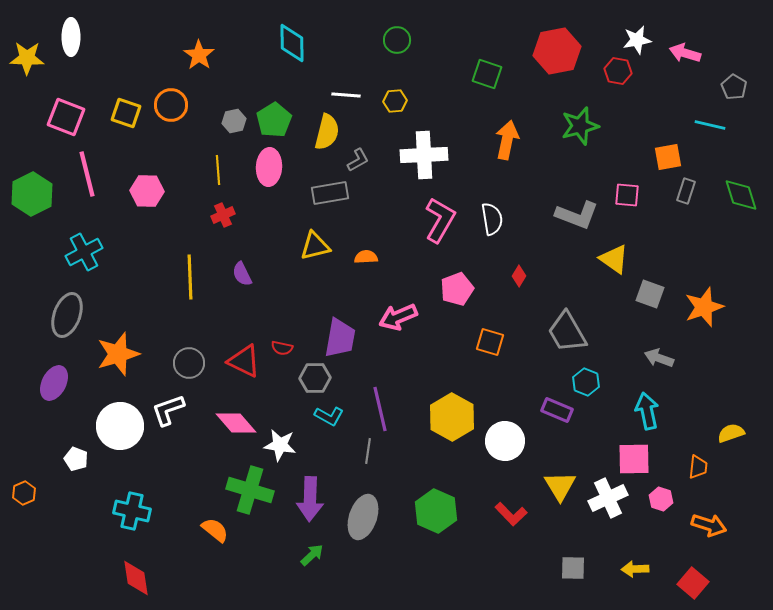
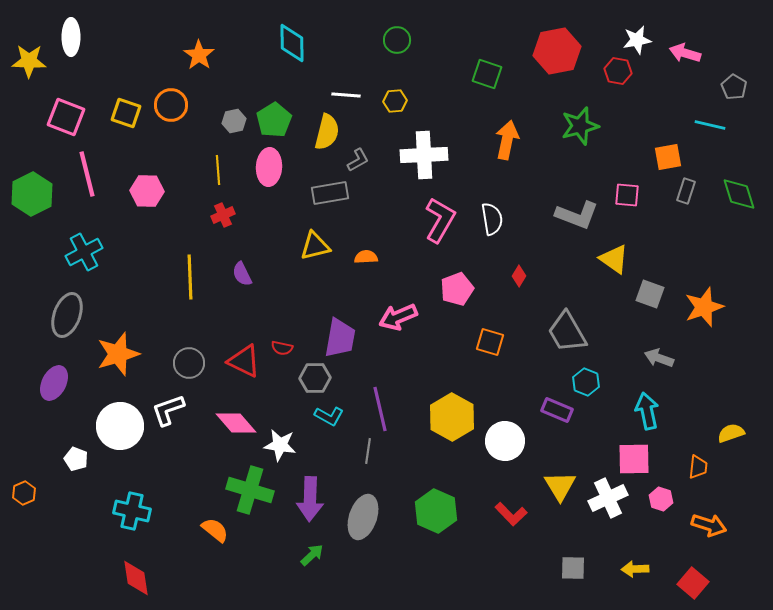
yellow star at (27, 58): moved 2 px right, 3 px down
green diamond at (741, 195): moved 2 px left, 1 px up
